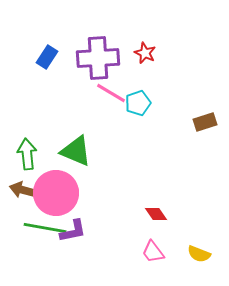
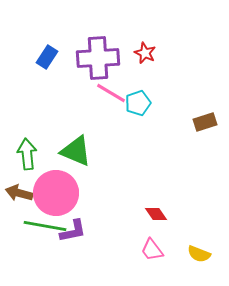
brown arrow: moved 4 px left, 3 px down
green line: moved 2 px up
pink trapezoid: moved 1 px left, 2 px up
